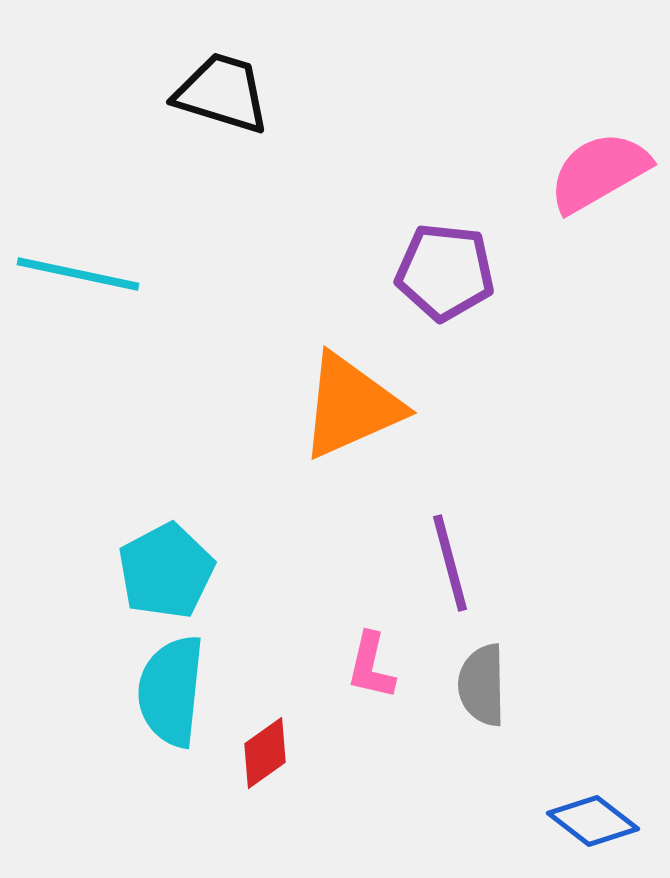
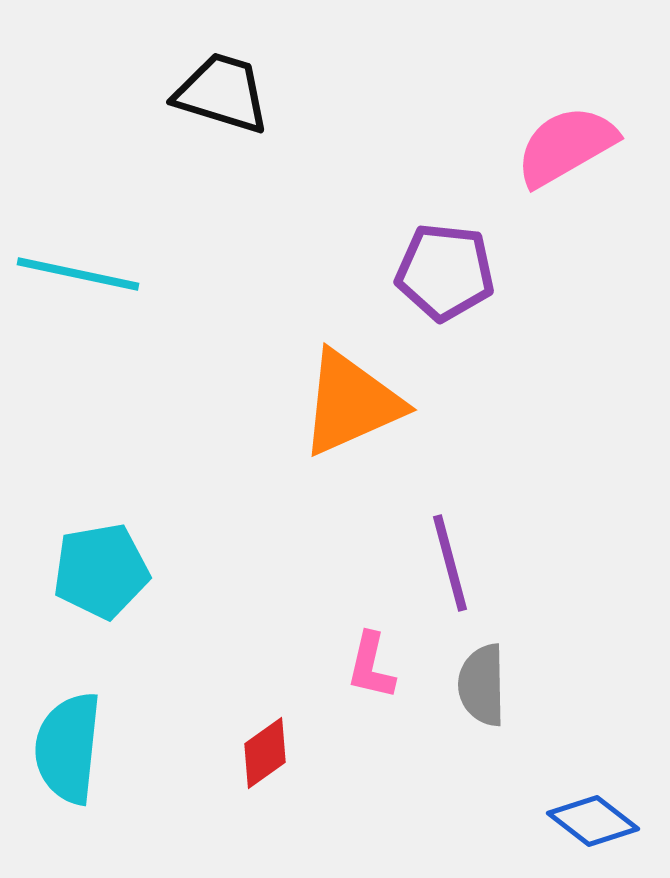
pink semicircle: moved 33 px left, 26 px up
orange triangle: moved 3 px up
cyan pentagon: moved 65 px left; rotated 18 degrees clockwise
cyan semicircle: moved 103 px left, 57 px down
